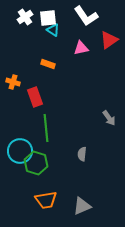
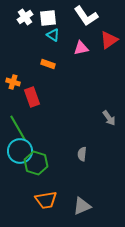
cyan triangle: moved 5 px down
red rectangle: moved 3 px left
green line: moved 28 px left; rotated 24 degrees counterclockwise
